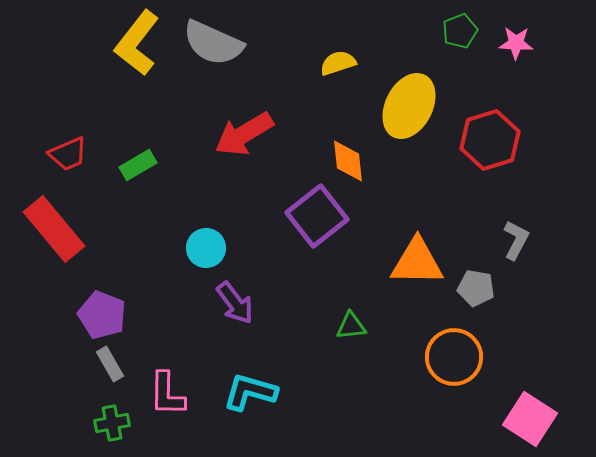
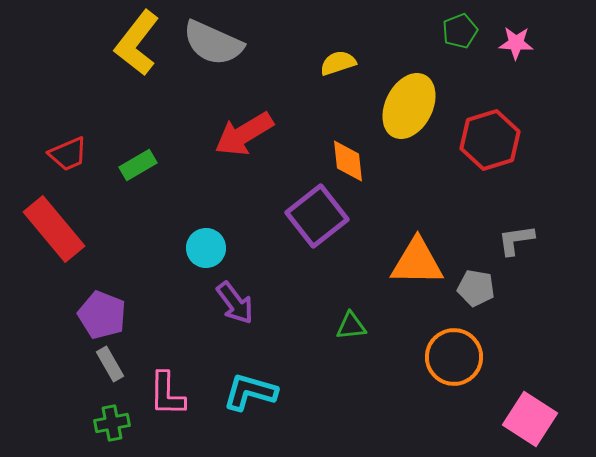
gray L-shape: rotated 126 degrees counterclockwise
